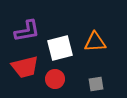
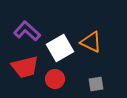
purple L-shape: rotated 128 degrees counterclockwise
orange triangle: moved 4 px left; rotated 30 degrees clockwise
white square: rotated 16 degrees counterclockwise
